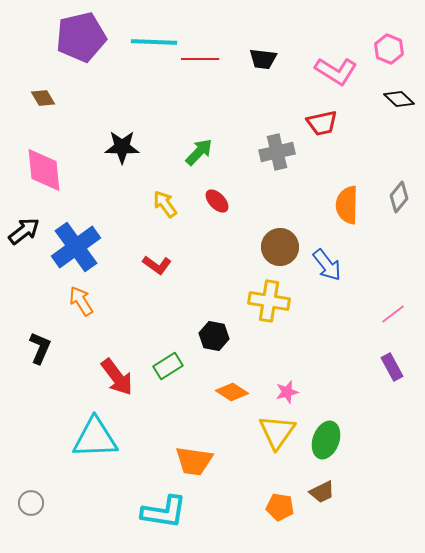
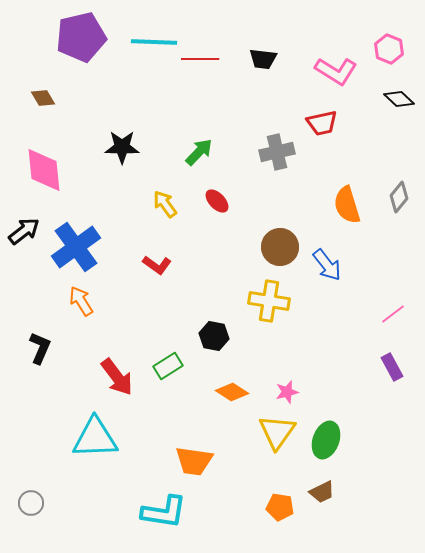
orange semicircle: rotated 18 degrees counterclockwise
